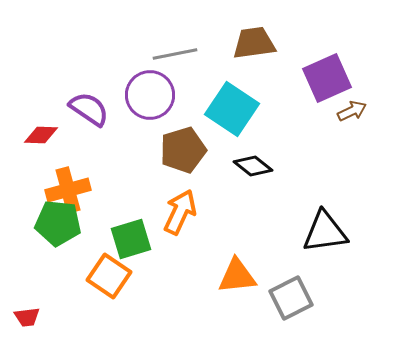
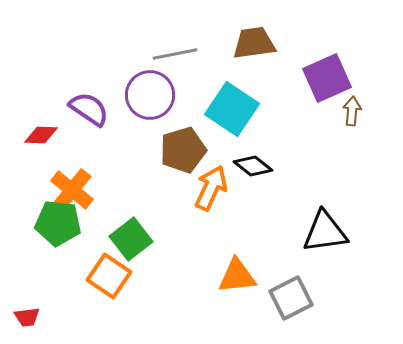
brown arrow: rotated 60 degrees counterclockwise
orange cross: moved 4 px right; rotated 36 degrees counterclockwise
orange arrow: moved 31 px right, 24 px up
green square: rotated 21 degrees counterclockwise
